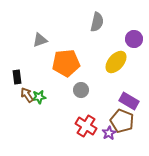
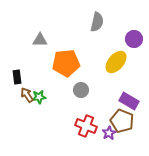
gray triangle: rotated 21 degrees clockwise
red cross: rotated 10 degrees counterclockwise
